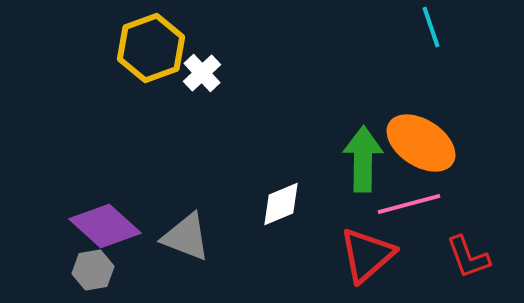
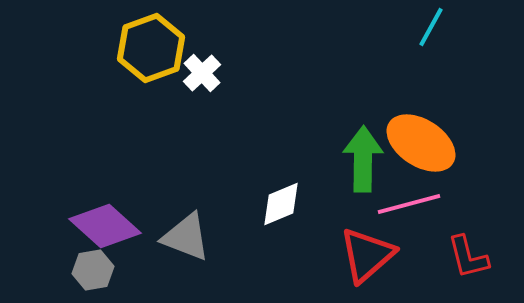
cyan line: rotated 48 degrees clockwise
red L-shape: rotated 6 degrees clockwise
